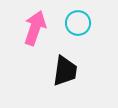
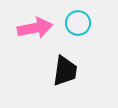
pink arrow: rotated 60 degrees clockwise
